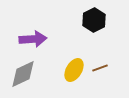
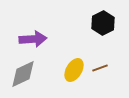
black hexagon: moved 9 px right, 3 px down
